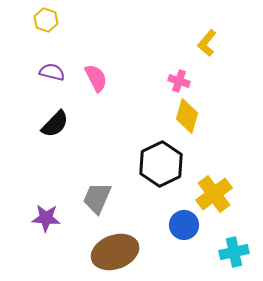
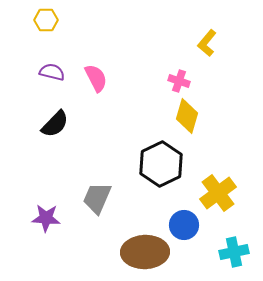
yellow hexagon: rotated 20 degrees counterclockwise
yellow cross: moved 4 px right, 1 px up
brown ellipse: moved 30 px right; rotated 18 degrees clockwise
